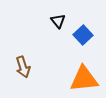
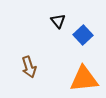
brown arrow: moved 6 px right
